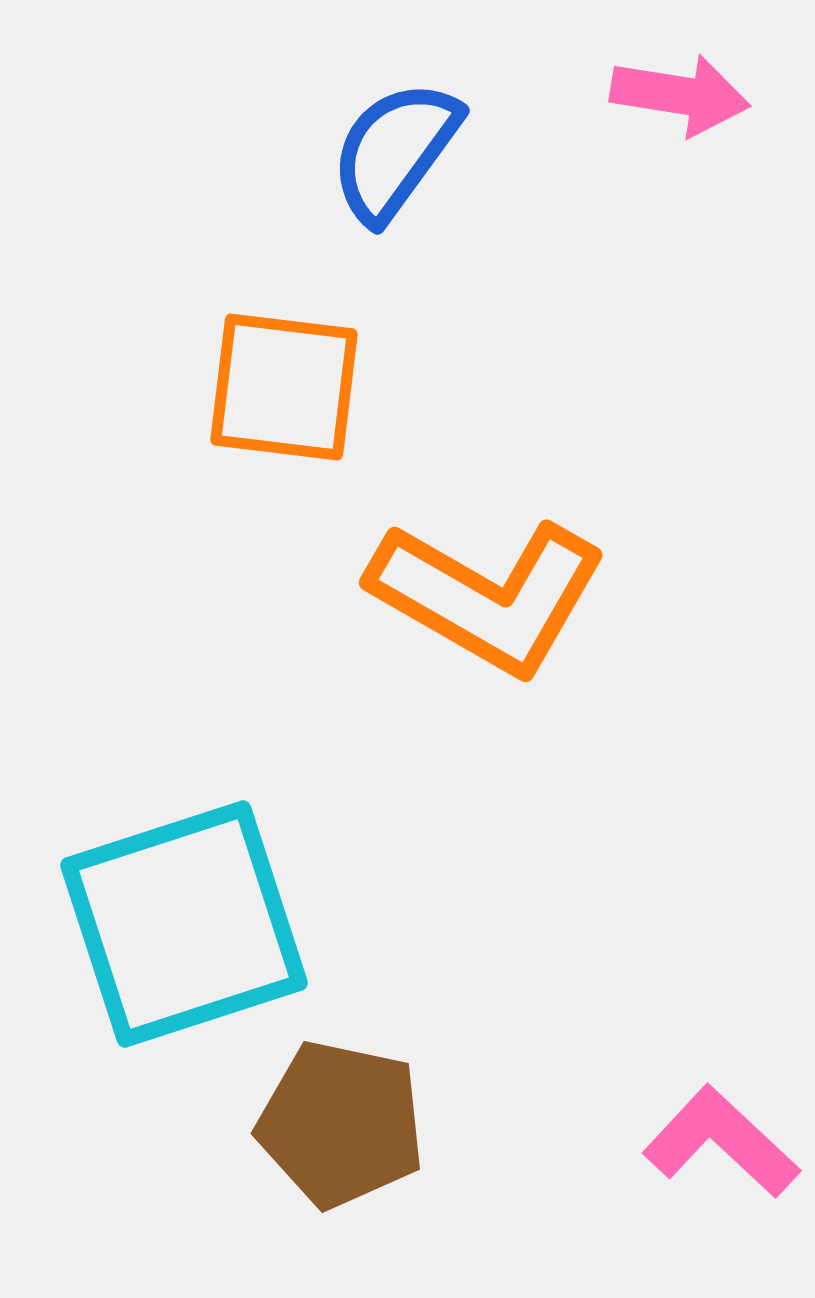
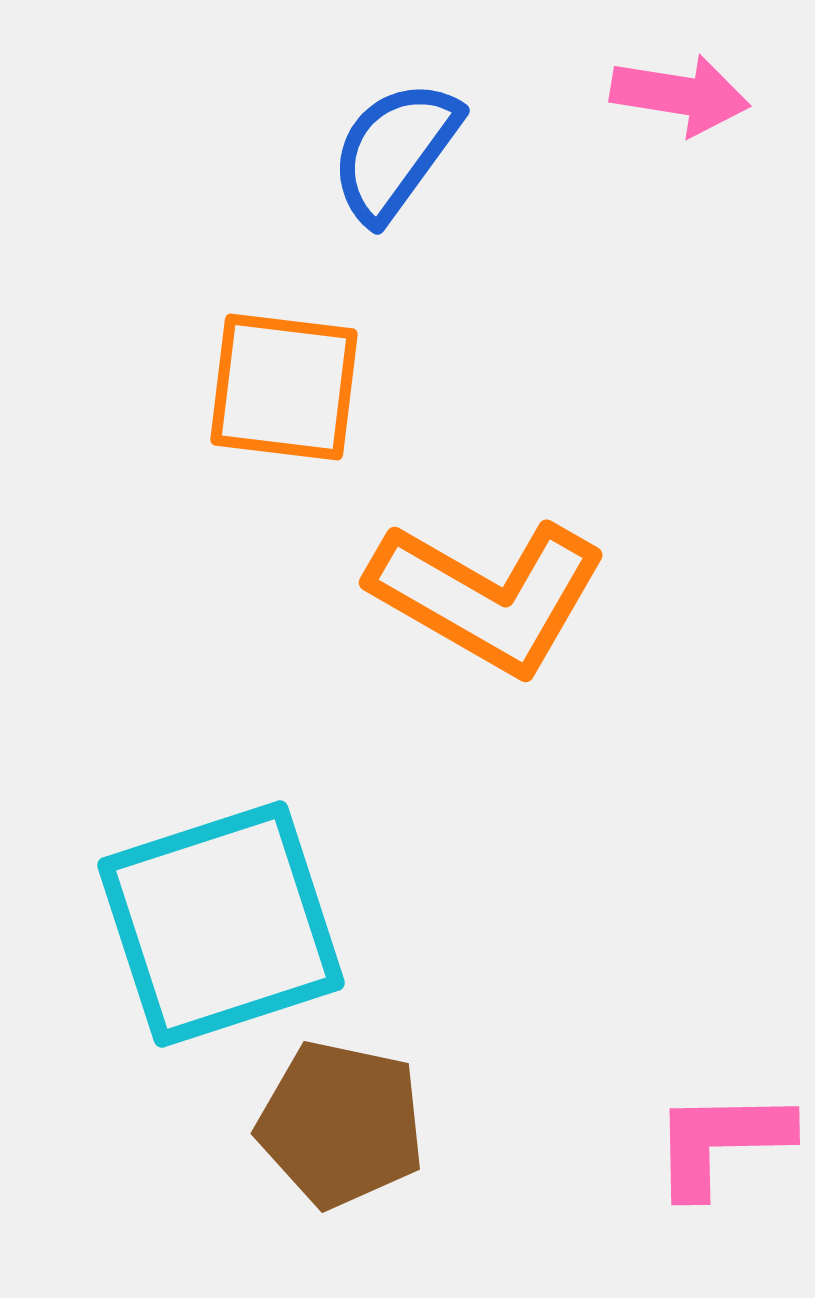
cyan square: moved 37 px right
pink L-shape: rotated 44 degrees counterclockwise
